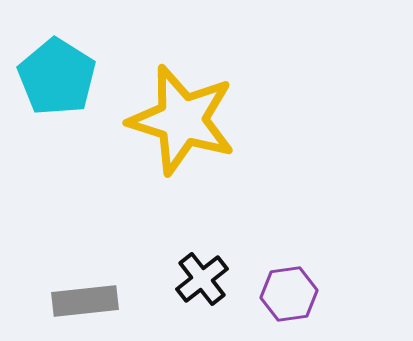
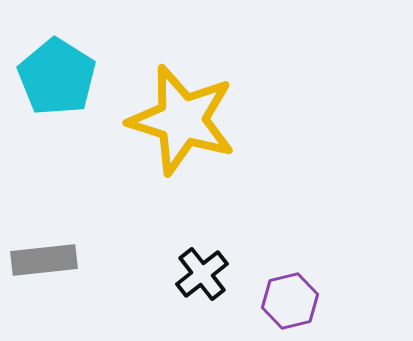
black cross: moved 5 px up
purple hexagon: moved 1 px right, 7 px down; rotated 6 degrees counterclockwise
gray rectangle: moved 41 px left, 41 px up
